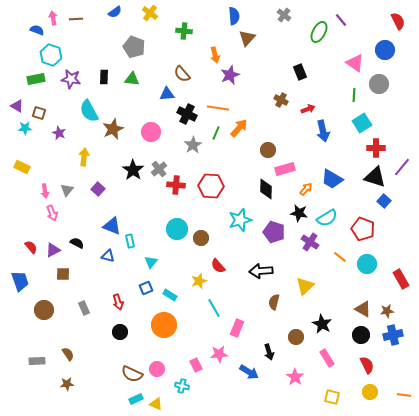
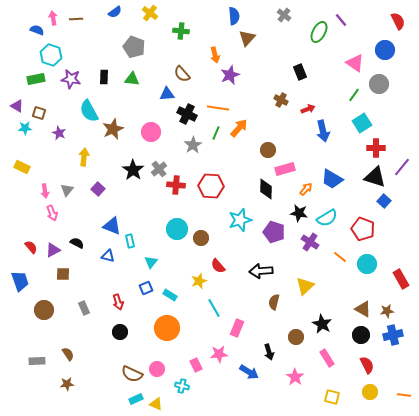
green cross at (184, 31): moved 3 px left
green line at (354, 95): rotated 32 degrees clockwise
orange circle at (164, 325): moved 3 px right, 3 px down
